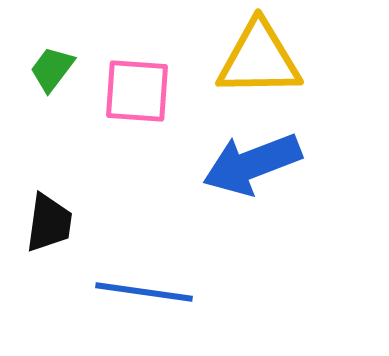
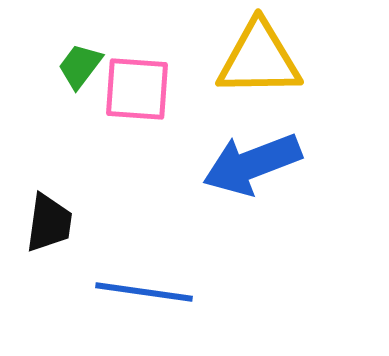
green trapezoid: moved 28 px right, 3 px up
pink square: moved 2 px up
